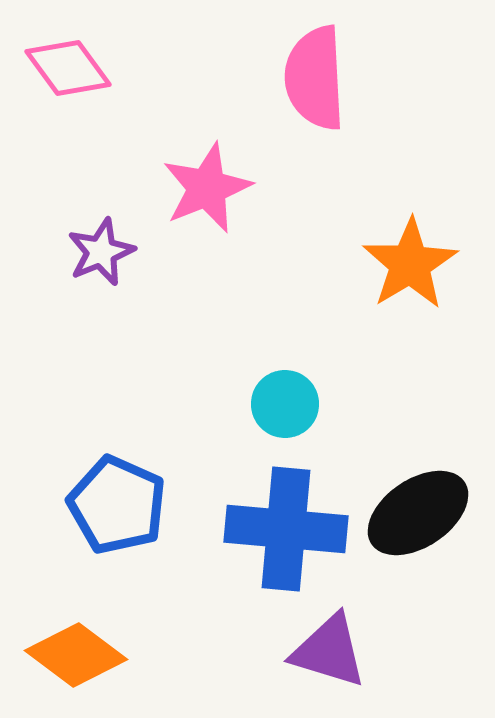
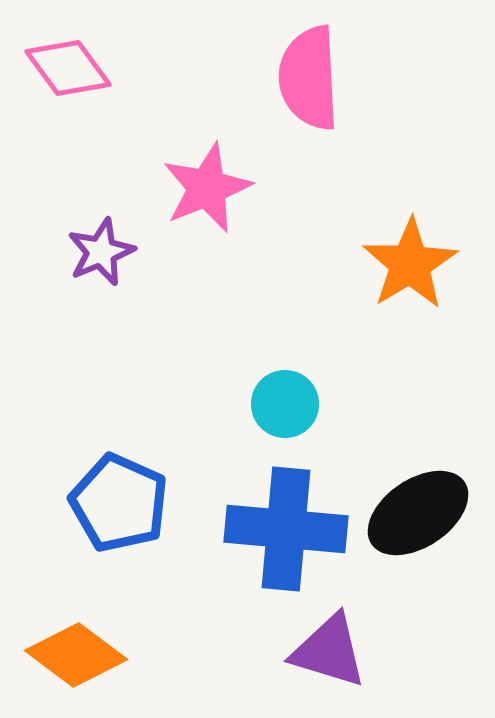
pink semicircle: moved 6 px left
blue pentagon: moved 2 px right, 2 px up
